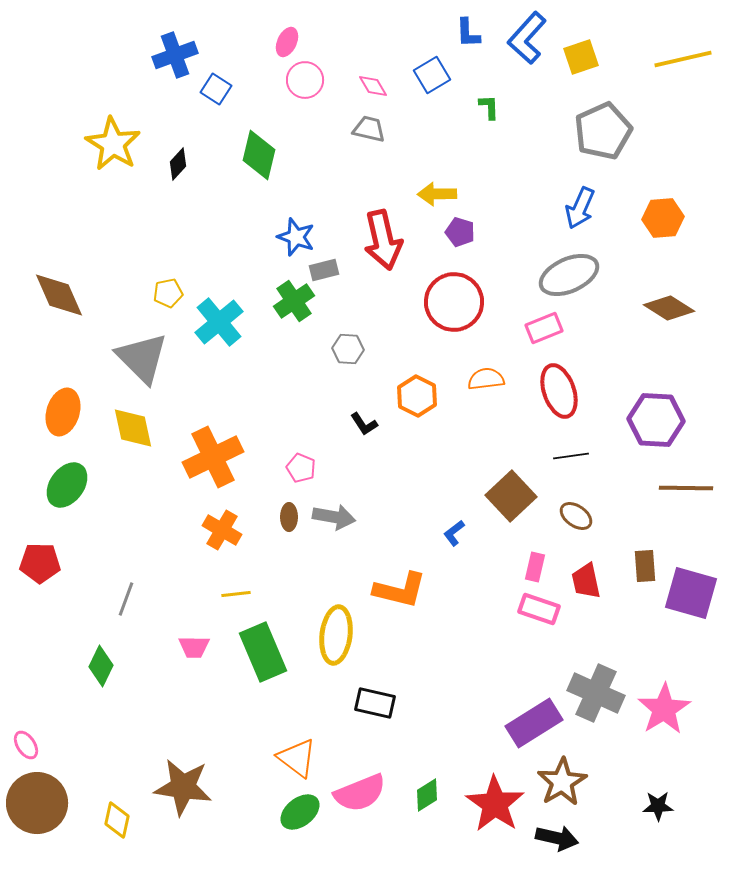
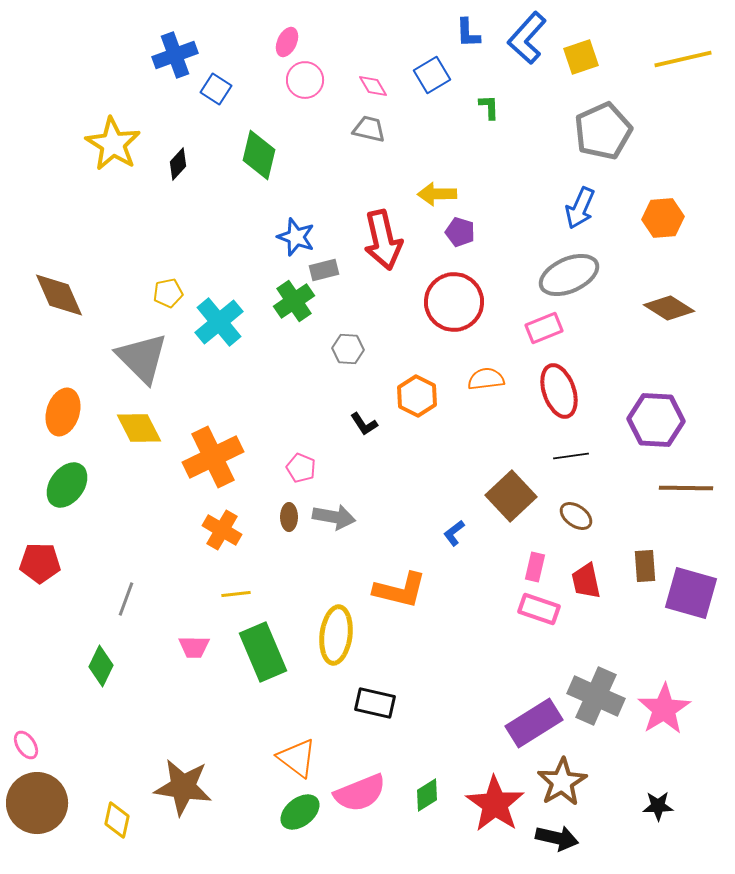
yellow diamond at (133, 428): moved 6 px right; rotated 15 degrees counterclockwise
gray cross at (596, 693): moved 3 px down
